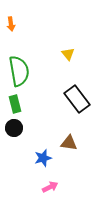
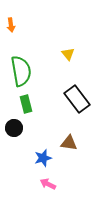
orange arrow: moved 1 px down
green semicircle: moved 2 px right
green rectangle: moved 11 px right
pink arrow: moved 2 px left, 3 px up; rotated 126 degrees counterclockwise
